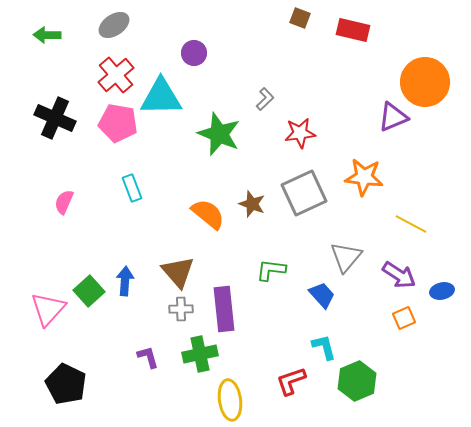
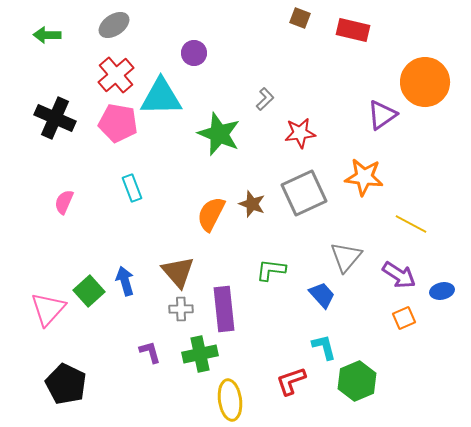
purple triangle: moved 11 px left, 2 px up; rotated 12 degrees counterclockwise
orange semicircle: moved 3 px right; rotated 102 degrees counterclockwise
blue arrow: rotated 20 degrees counterclockwise
purple L-shape: moved 2 px right, 5 px up
